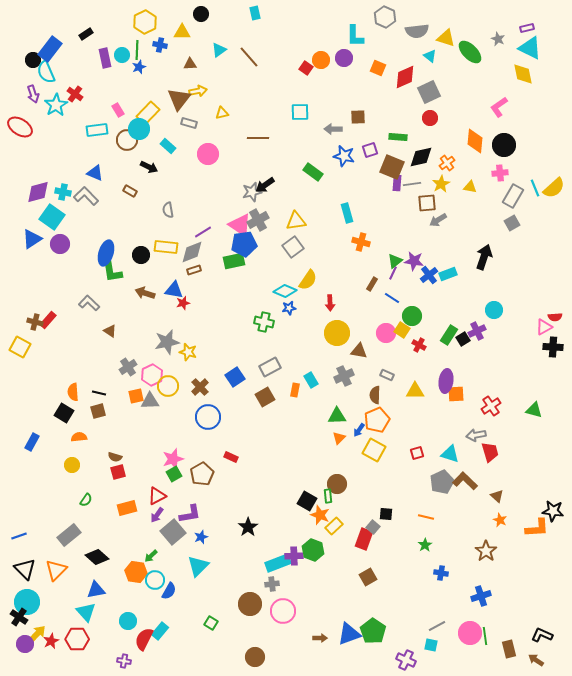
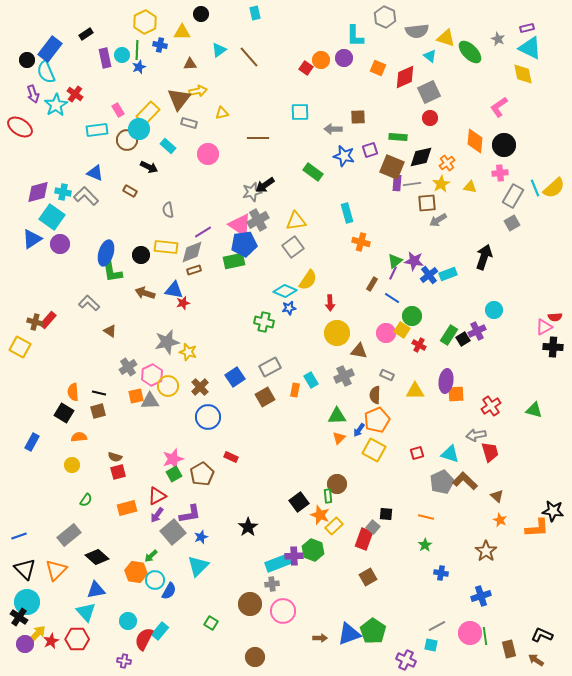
black circle at (33, 60): moved 6 px left
black square at (307, 501): moved 8 px left, 1 px down; rotated 24 degrees clockwise
